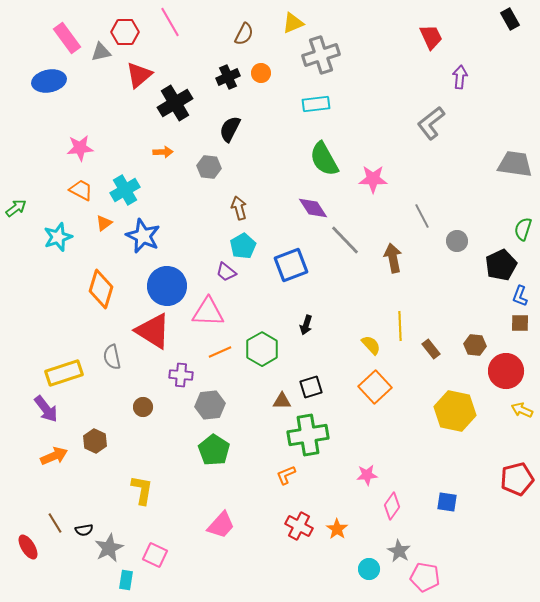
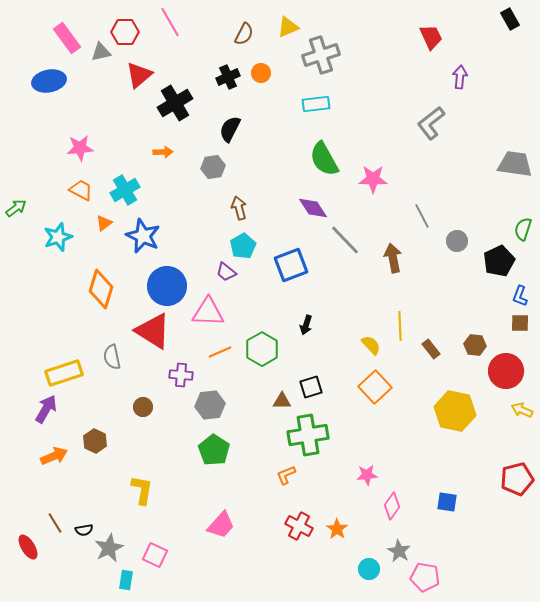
yellow triangle at (293, 23): moved 5 px left, 4 px down
gray hexagon at (209, 167): moved 4 px right; rotated 15 degrees counterclockwise
black pentagon at (501, 265): moved 2 px left, 4 px up
purple arrow at (46, 409): rotated 112 degrees counterclockwise
